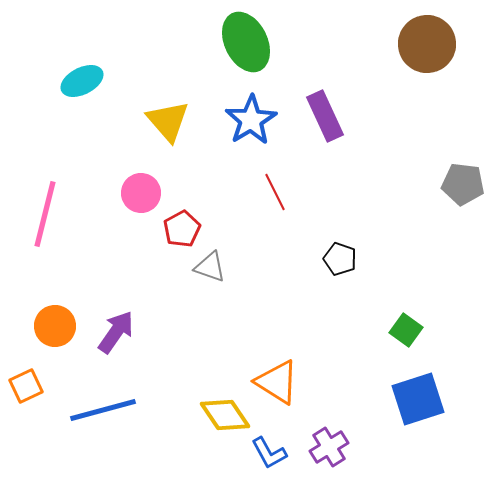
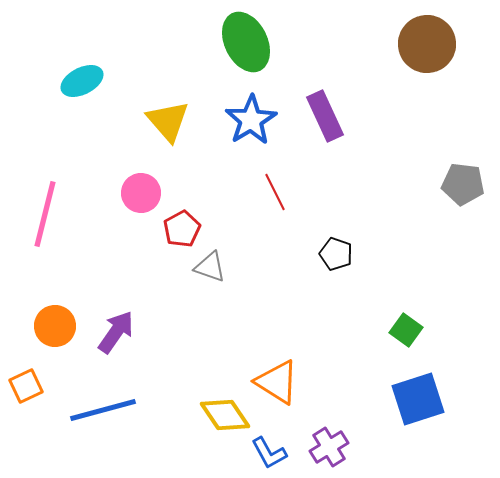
black pentagon: moved 4 px left, 5 px up
